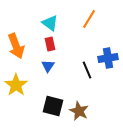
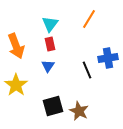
cyan triangle: moved 1 px down; rotated 30 degrees clockwise
black square: rotated 30 degrees counterclockwise
